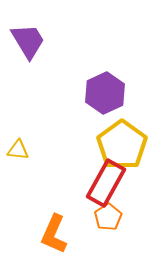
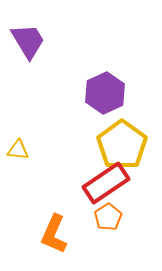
red rectangle: rotated 27 degrees clockwise
